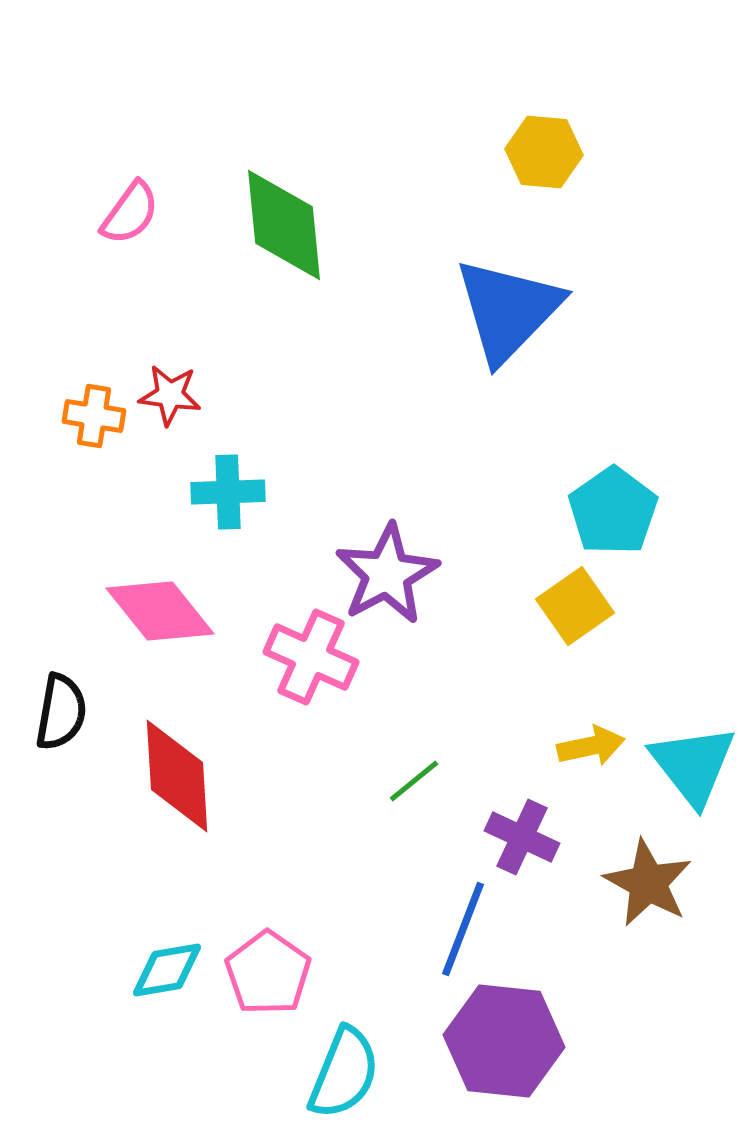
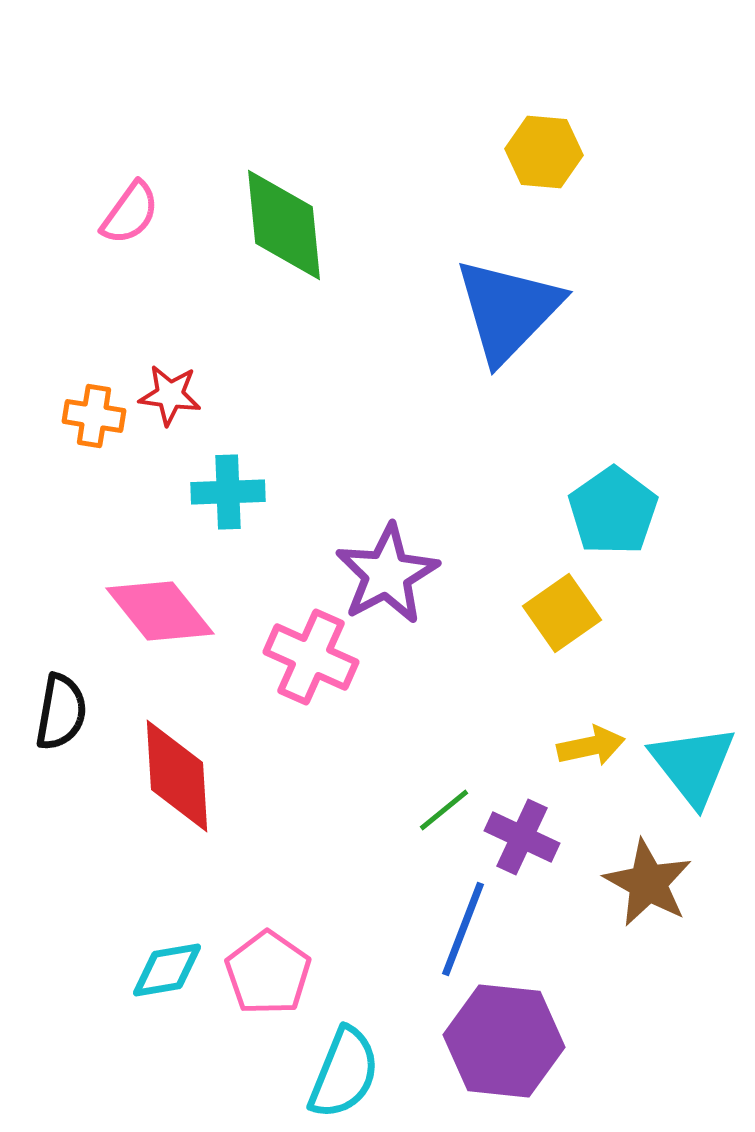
yellow square: moved 13 px left, 7 px down
green line: moved 30 px right, 29 px down
